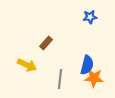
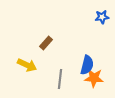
blue star: moved 12 px right
